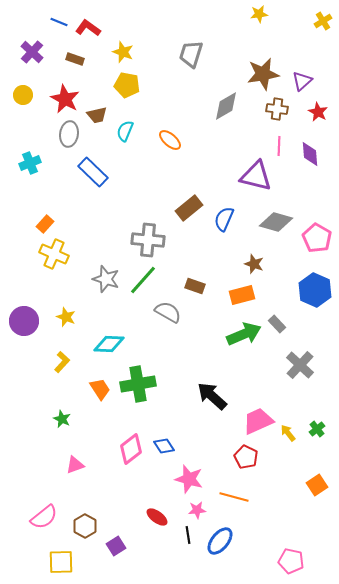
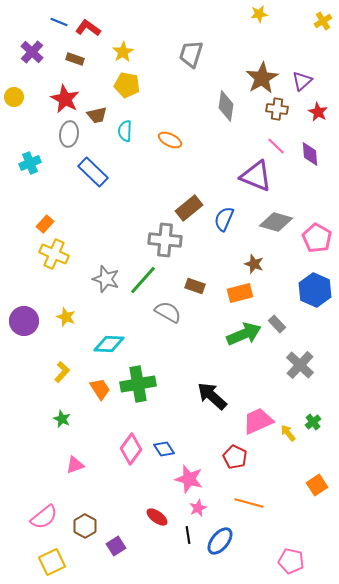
yellow star at (123, 52): rotated 20 degrees clockwise
brown star at (263, 74): moved 1 px left, 4 px down; rotated 20 degrees counterclockwise
yellow circle at (23, 95): moved 9 px left, 2 px down
gray diamond at (226, 106): rotated 52 degrees counterclockwise
cyan semicircle at (125, 131): rotated 20 degrees counterclockwise
orange ellipse at (170, 140): rotated 15 degrees counterclockwise
pink line at (279, 146): moved 3 px left; rotated 48 degrees counterclockwise
purple triangle at (256, 176): rotated 8 degrees clockwise
gray cross at (148, 240): moved 17 px right
orange rectangle at (242, 295): moved 2 px left, 2 px up
yellow L-shape at (62, 362): moved 10 px down
green cross at (317, 429): moved 4 px left, 7 px up
blue diamond at (164, 446): moved 3 px down
pink diamond at (131, 449): rotated 16 degrees counterclockwise
red pentagon at (246, 457): moved 11 px left
orange line at (234, 497): moved 15 px right, 6 px down
pink star at (197, 510): moved 1 px right, 2 px up; rotated 18 degrees counterclockwise
yellow square at (61, 562): moved 9 px left; rotated 24 degrees counterclockwise
